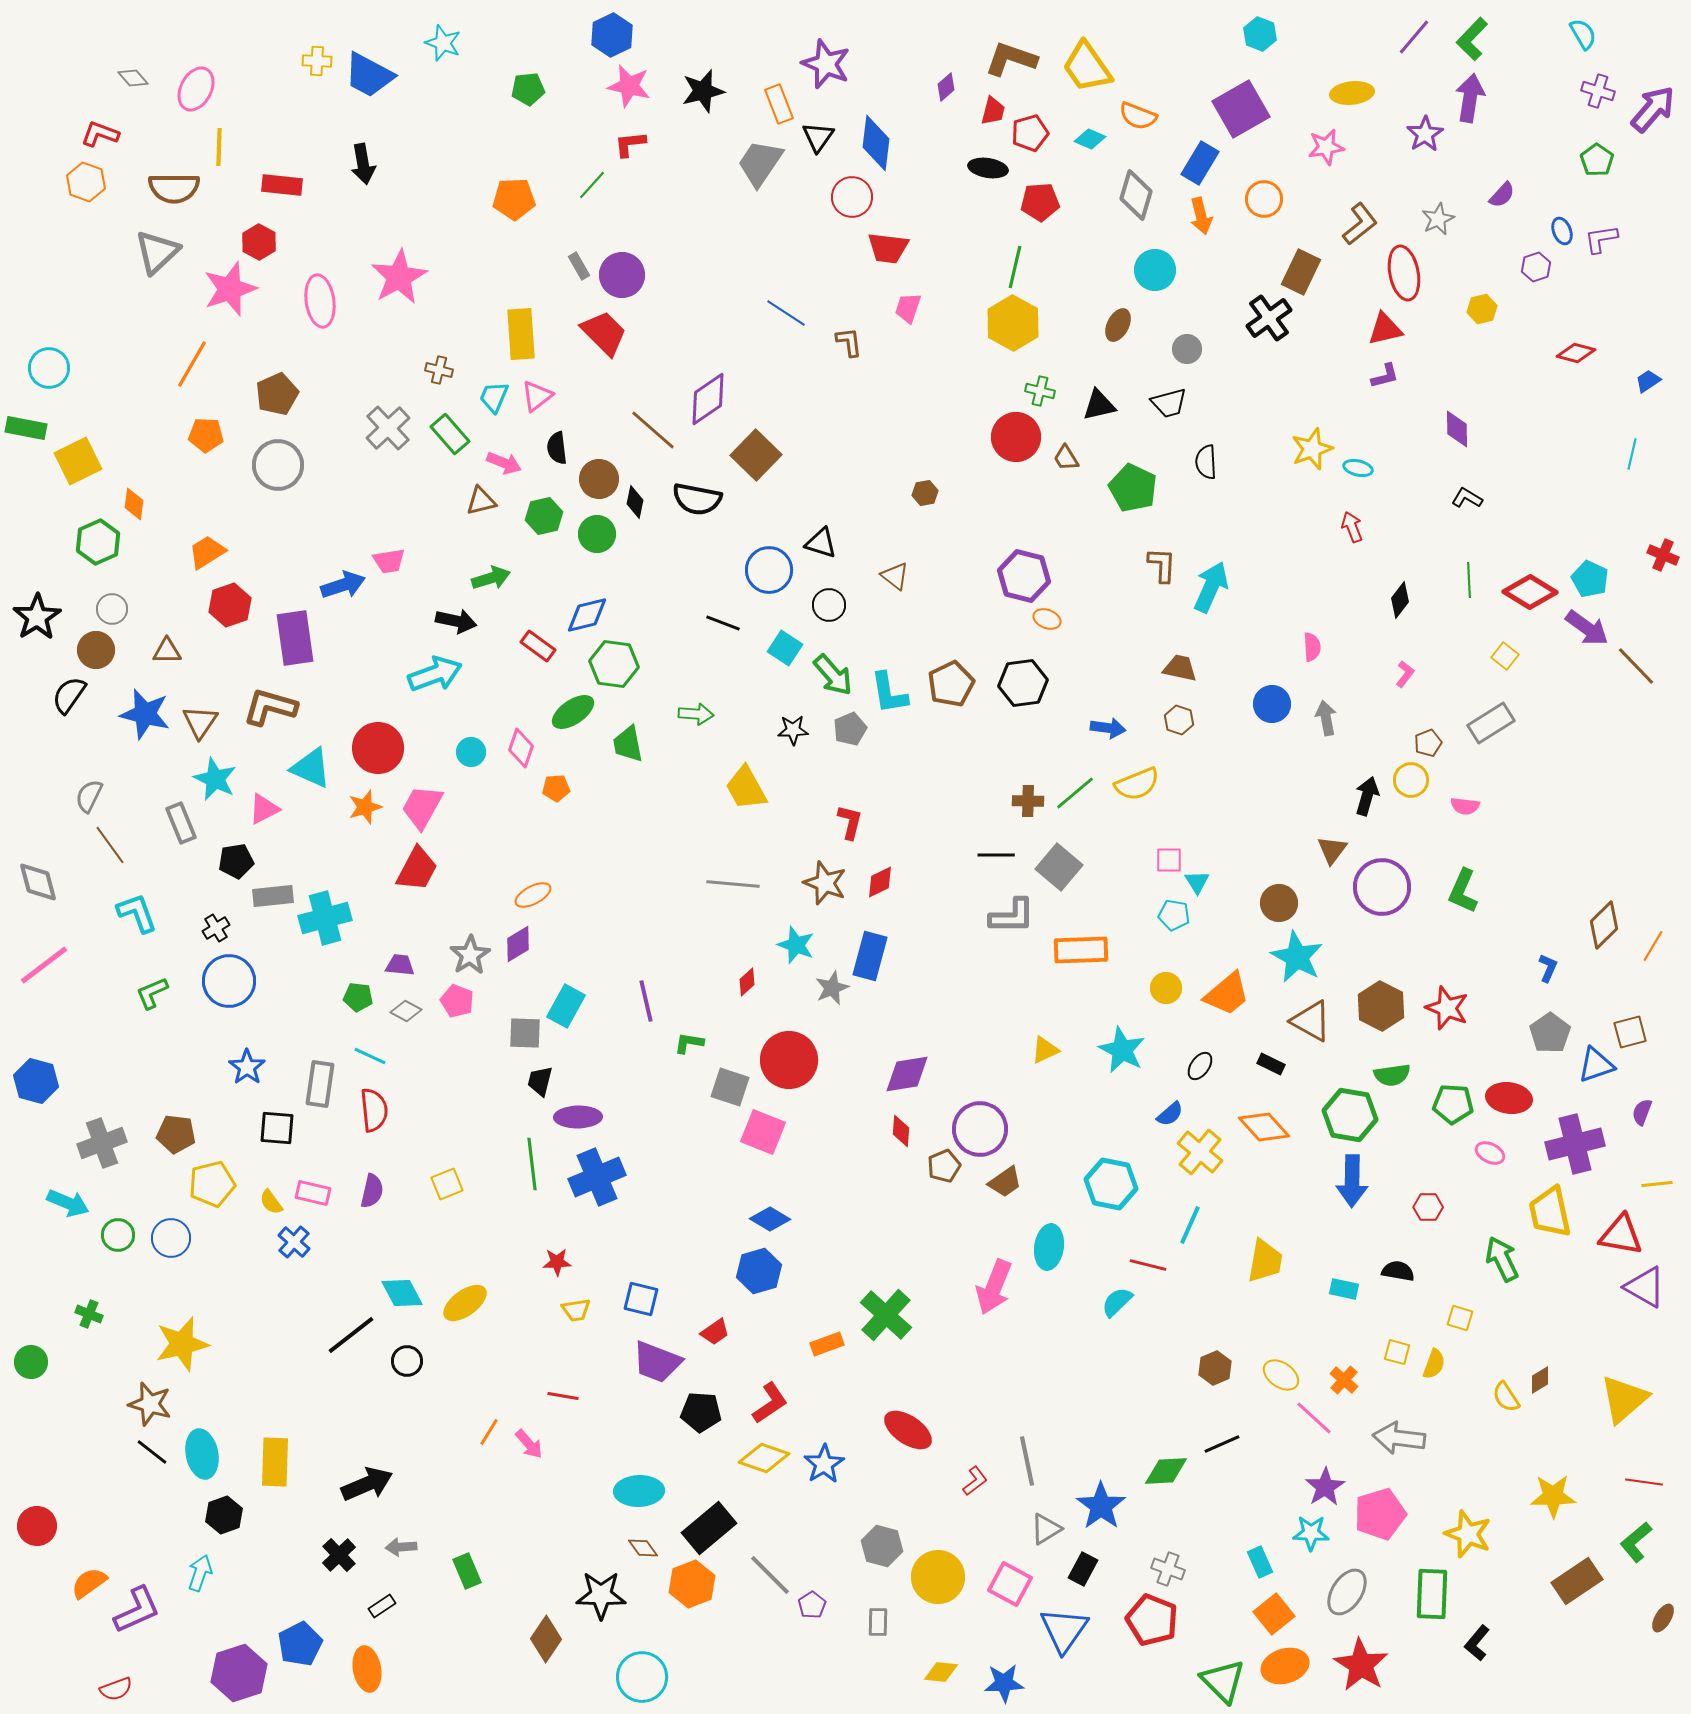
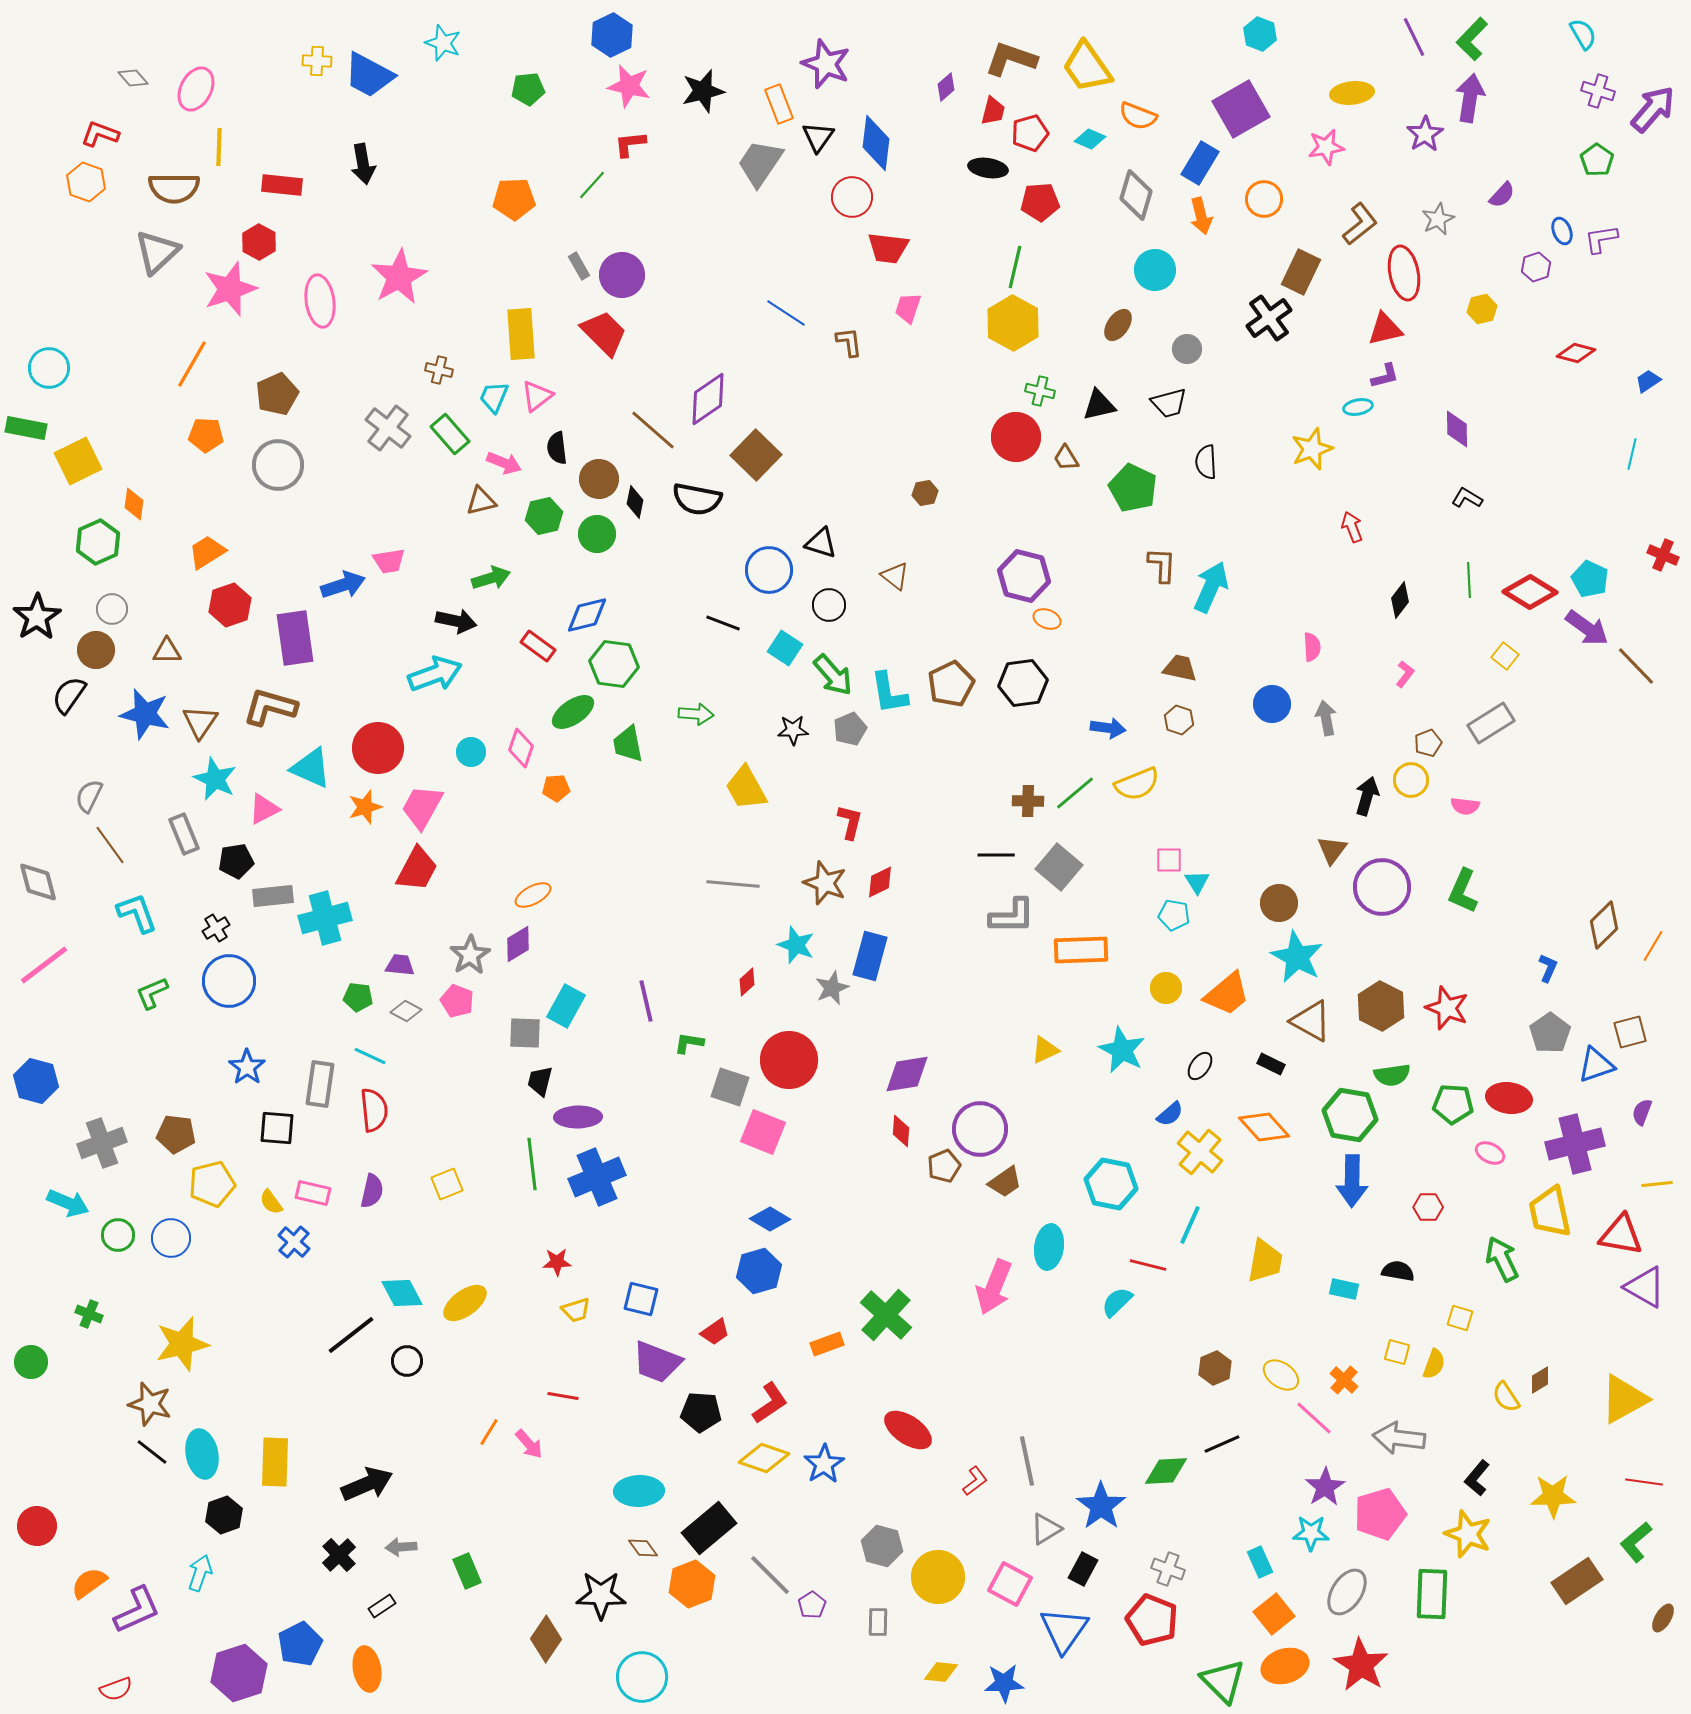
purple line at (1414, 37): rotated 66 degrees counterclockwise
brown ellipse at (1118, 325): rotated 8 degrees clockwise
gray cross at (388, 428): rotated 9 degrees counterclockwise
cyan ellipse at (1358, 468): moved 61 px up; rotated 24 degrees counterclockwise
gray rectangle at (181, 823): moved 3 px right, 11 px down
yellow trapezoid at (576, 1310): rotated 8 degrees counterclockwise
yellow triangle at (1624, 1399): rotated 12 degrees clockwise
black L-shape at (1477, 1643): moved 165 px up
